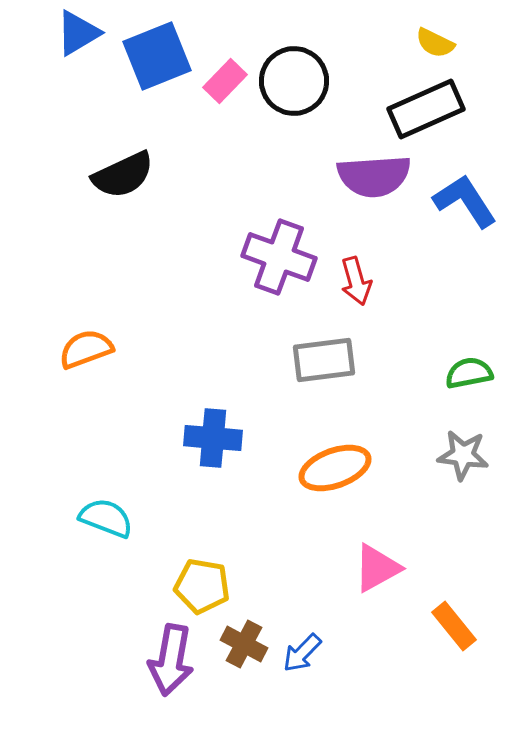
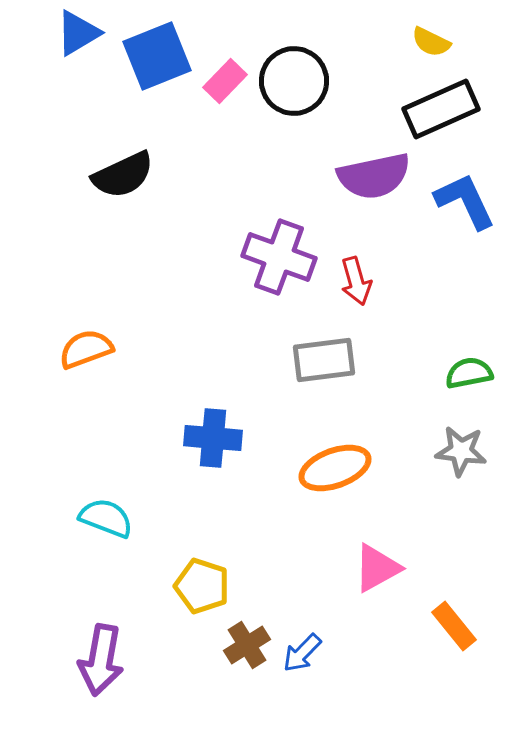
yellow semicircle: moved 4 px left, 1 px up
black rectangle: moved 15 px right
purple semicircle: rotated 8 degrees counterclockwise
blue L-shape: rotated 8 degrees clockwise
gray star: moved 2 px left, 4 px up
yellow pentagon: rotated 8 degrees clockwise
brown cross: moved 3 px right, 1 px down; rotated 30 degrees clockwise
purple arrow: moved 70 px left
